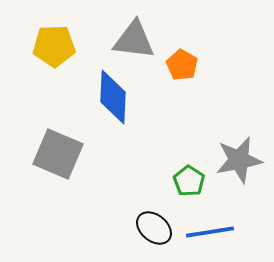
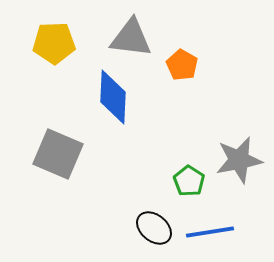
gray triangle: moved 3 px left, 2 px up
yellow pentagon: moved 3 px up
